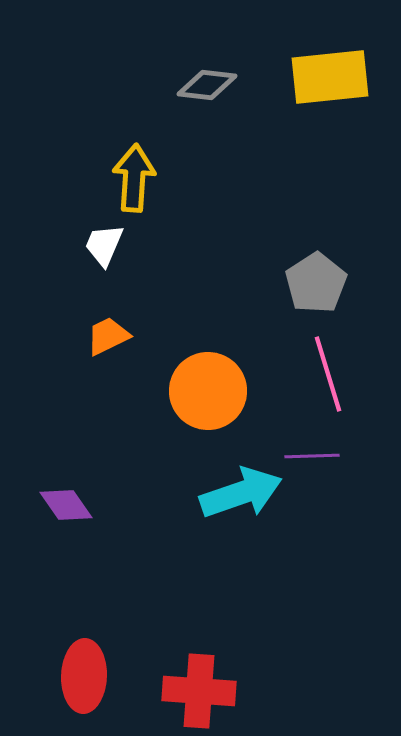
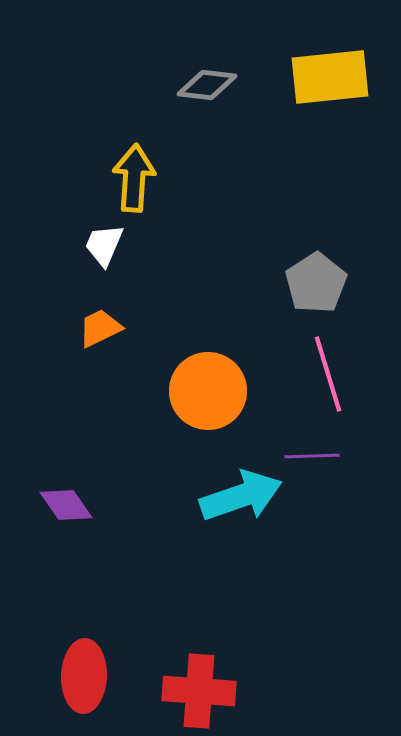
orange trapezoid: moved 8 px left, 8 px up
cyan arrow: moved 3 px down
